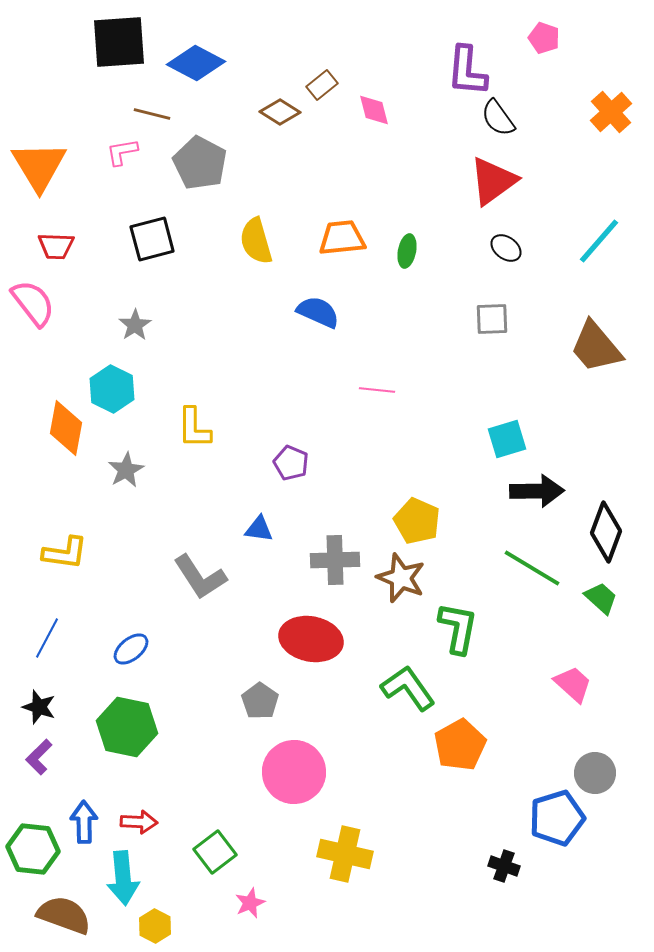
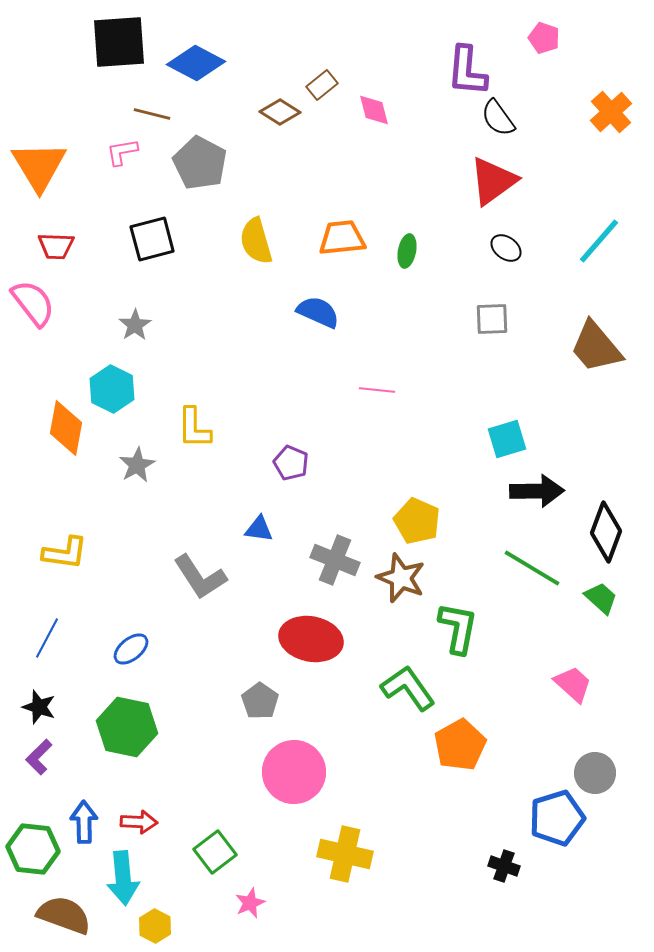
gray star at (126, 470): moved 11 px right, 5 px up
gray cross at (335, 560): rotated 24 degrees clockwise
